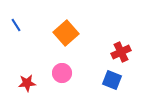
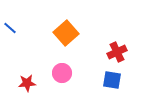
blue line: moved 6 px left, 3 px down; rotated 16 degrees counterclockwise
red cross: moved 4 px left
blue square: rotated 12 degrees counterclockwise
